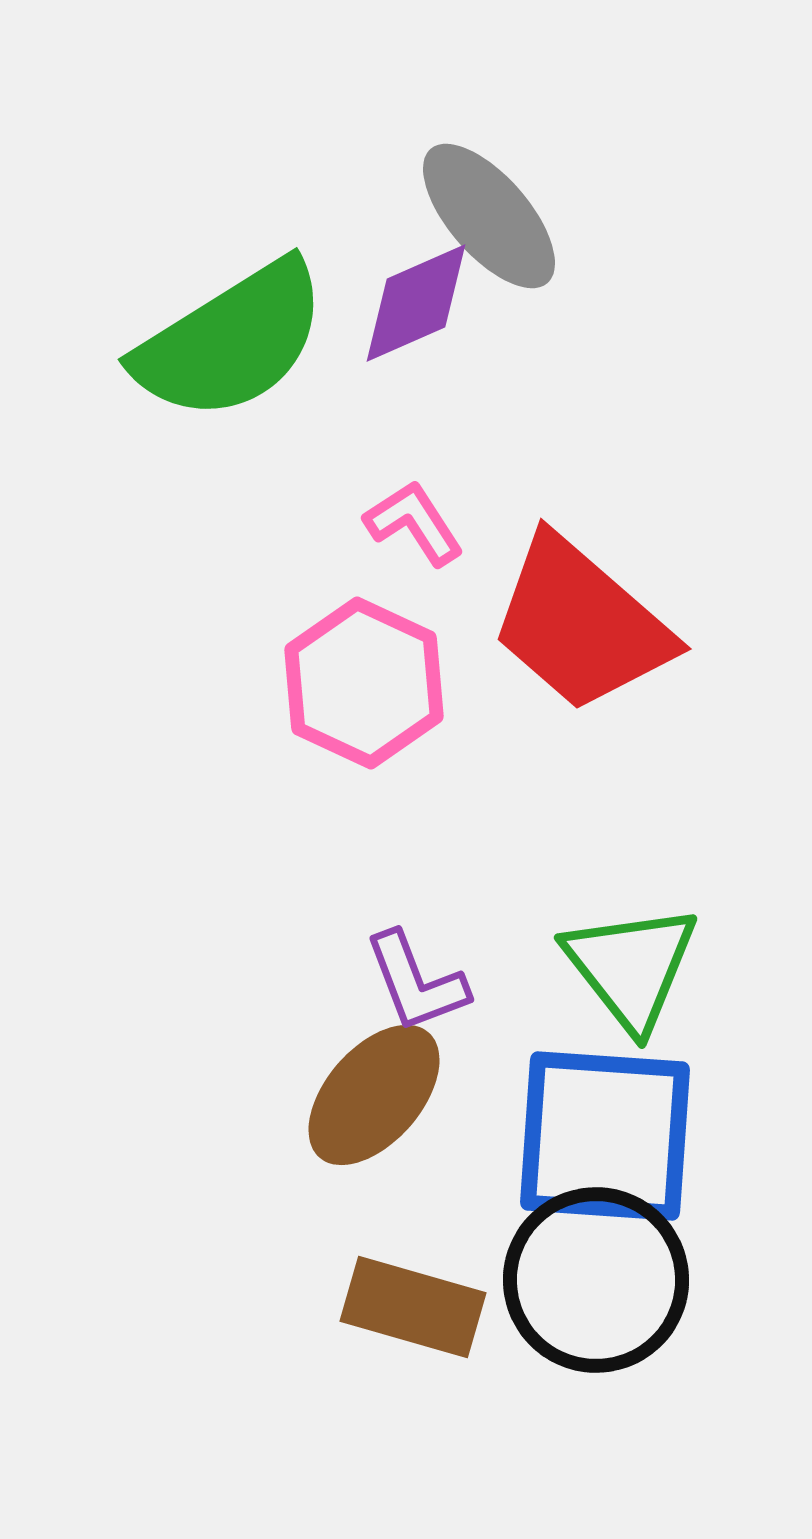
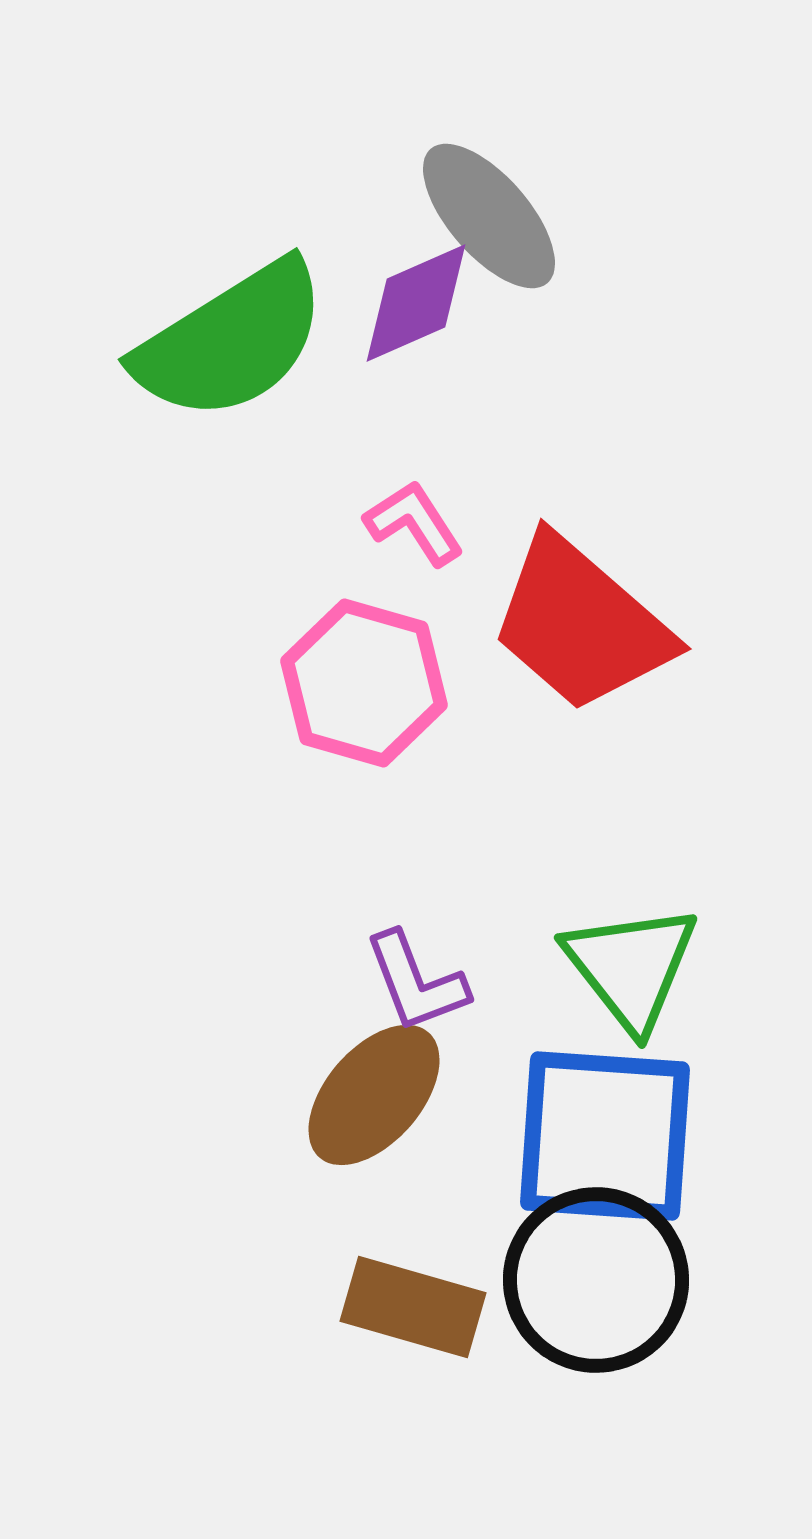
pink hexagon: rotated 9 degrees counterclockwise
